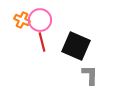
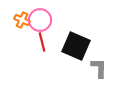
gray L-shape: moved 9 px right, 7 px up
